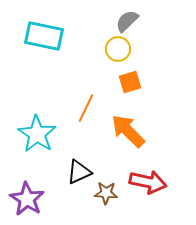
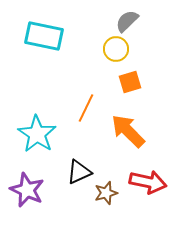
yellow circle: moved 2 px left
brown star: rotated 20 degrees counterclockwise
purple star: moved 9 px up; rotated 8 degrees counterclockwise
